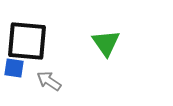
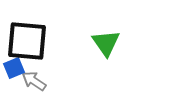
blue square: rotated 30 degrees counterclockwise
gray arrow: moved 15 px left
